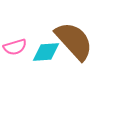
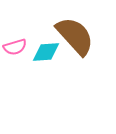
brown semicircle: moved 1 px right, 5 px up
